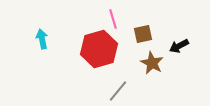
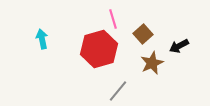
brown square: rotated 30 degrees counterclockwise
brown star: rotated 20 degrees clockwise
